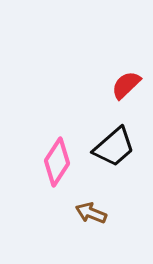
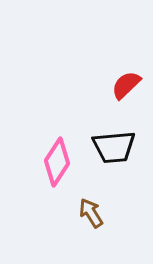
black trapezoid: rotated 36 degrees clockwise
brown arrow: rotated 36 degrees clockwise
